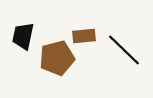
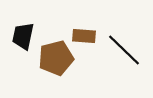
brown rectangle: rotated 10 degrees clockwise
brown pentagon: moved 1 px left
